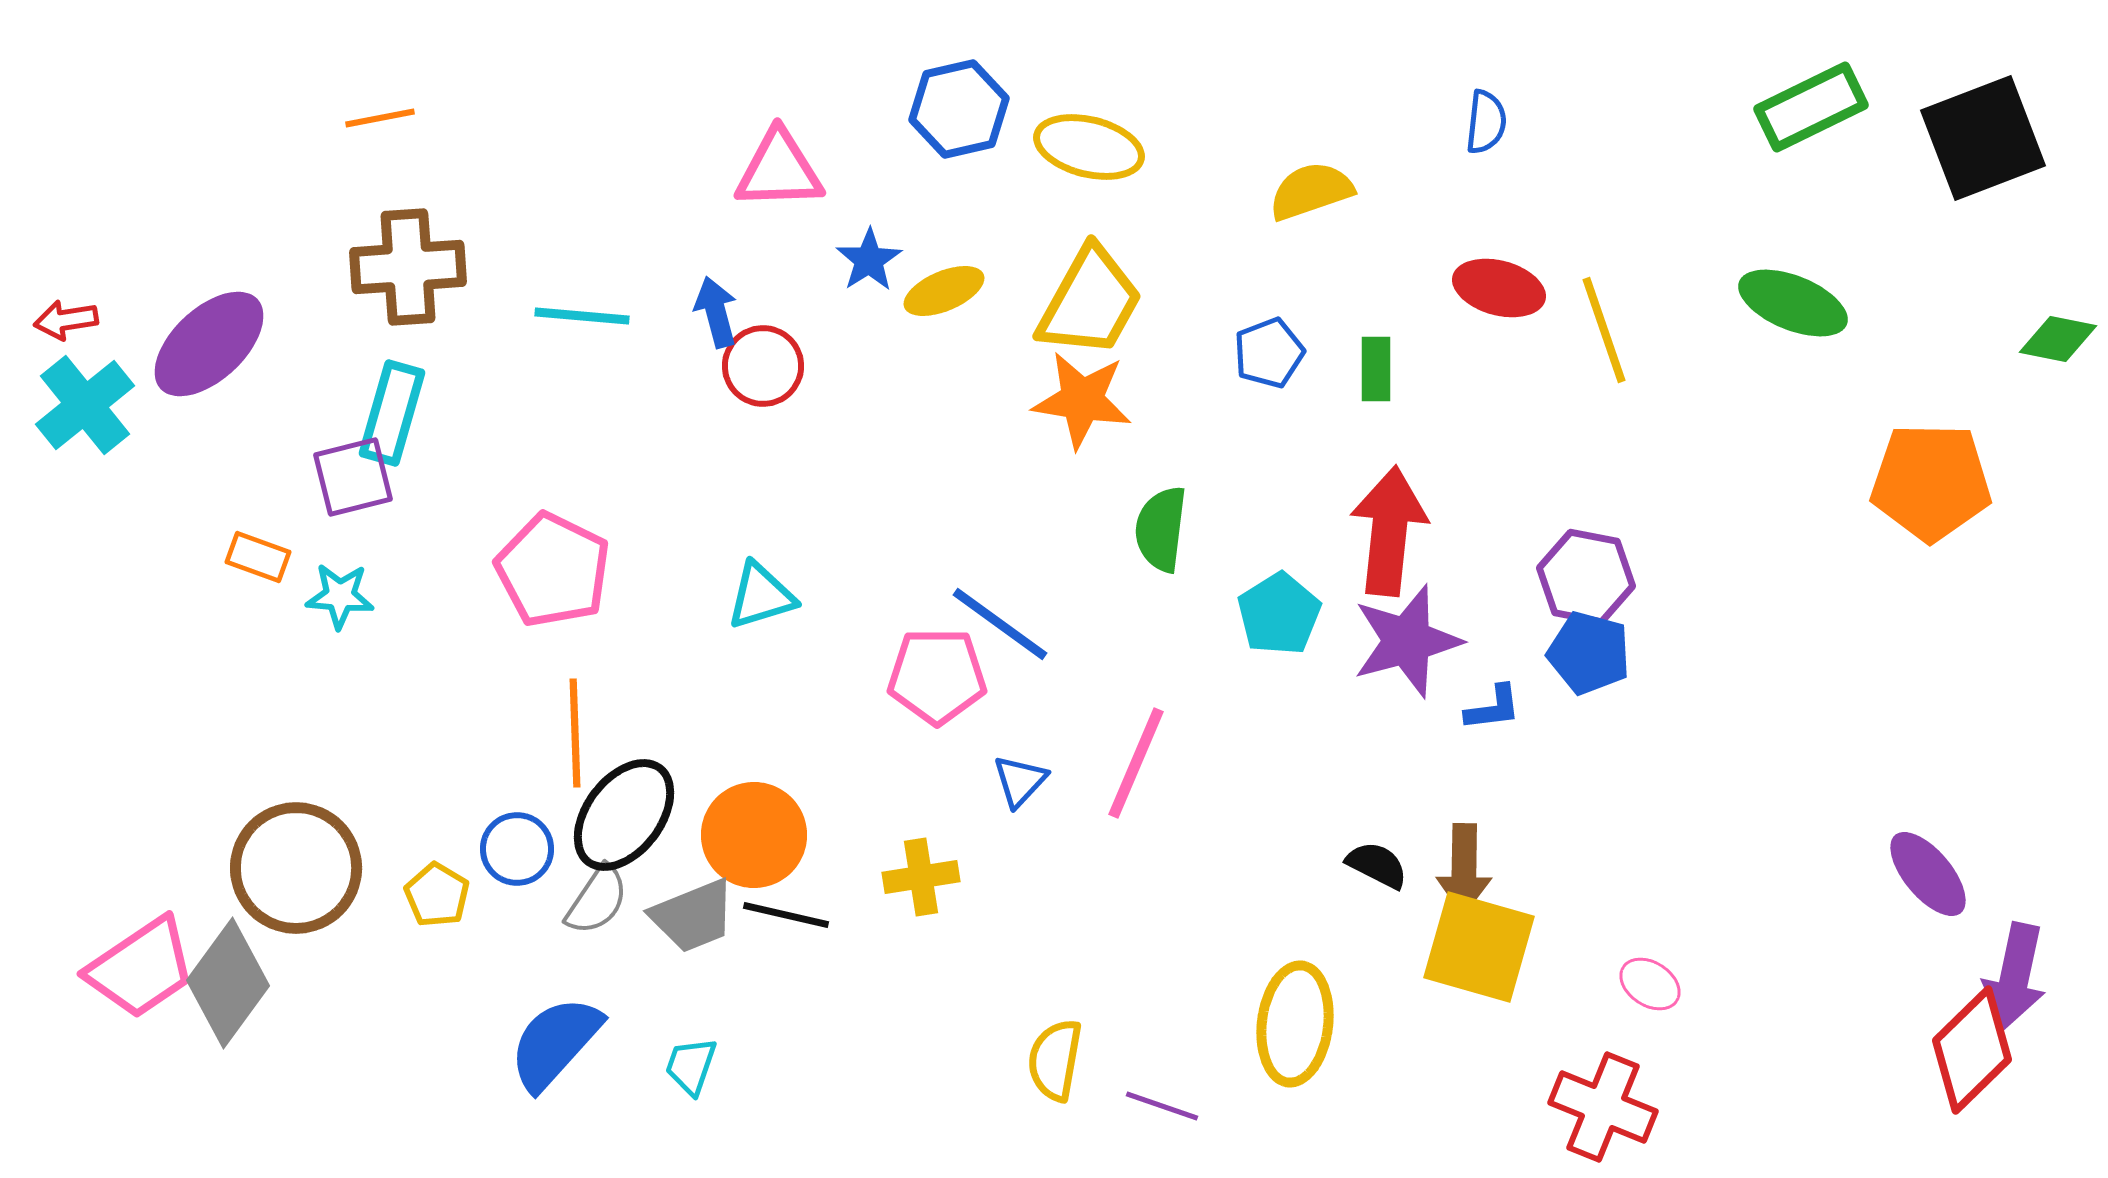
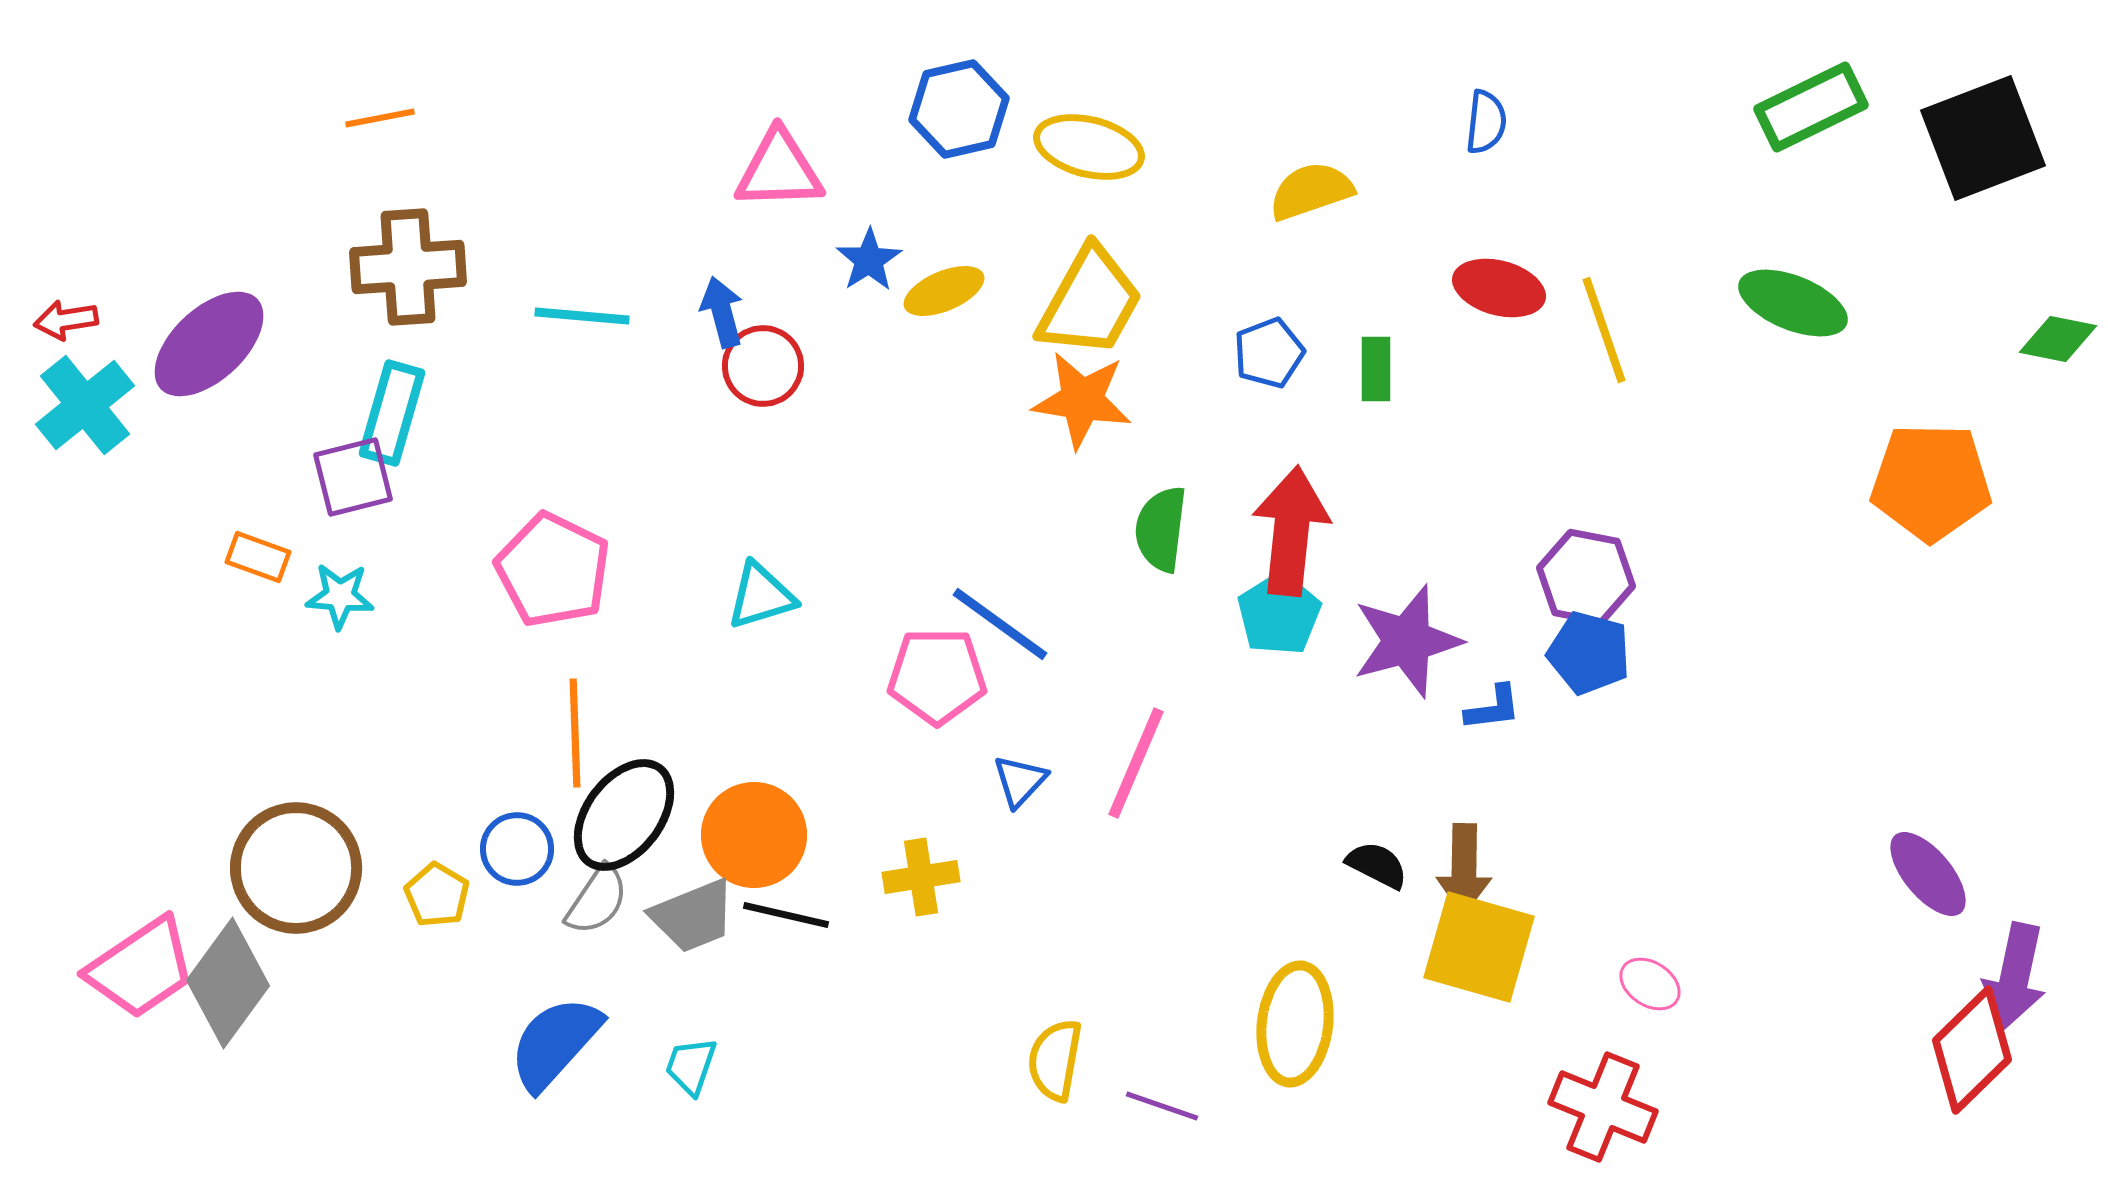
blue arrow at (716, 312): moved 6 px right
red arrow at (1389, 531): moved 98 px left
